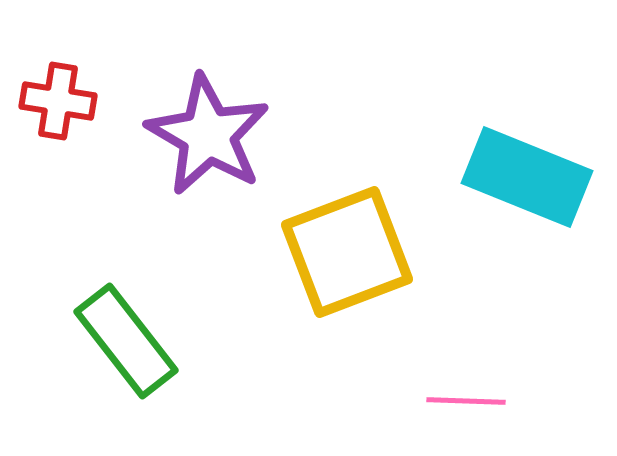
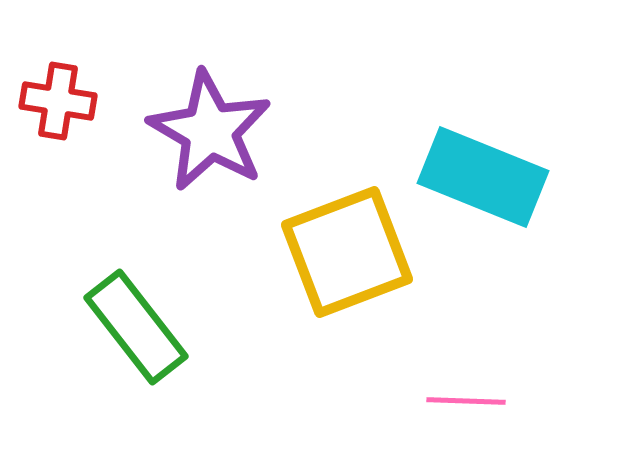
purple star: moved 2 px right, 4 px up
cyan rectangle: moved 44 px left
green rectangle: moved 10 px right, 14 px up
